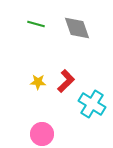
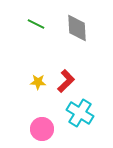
green line: rotated 12 degrees clockwise
gray diamond: rotated 16 degrees clockwise
cyan cross: moved 12 px left, 9 px down
pink circle: moved 5 px up
